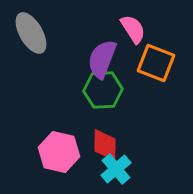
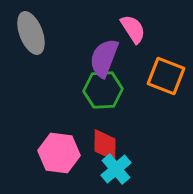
gray ellipse: rotated 9 degrees clockwise
purple semicircle: moved 2 px right, 1 px up
orange square: moved 10 px right, 13 px down
pink hexagon: moved 1 px down; rotated 6 degrees counterclockwise
